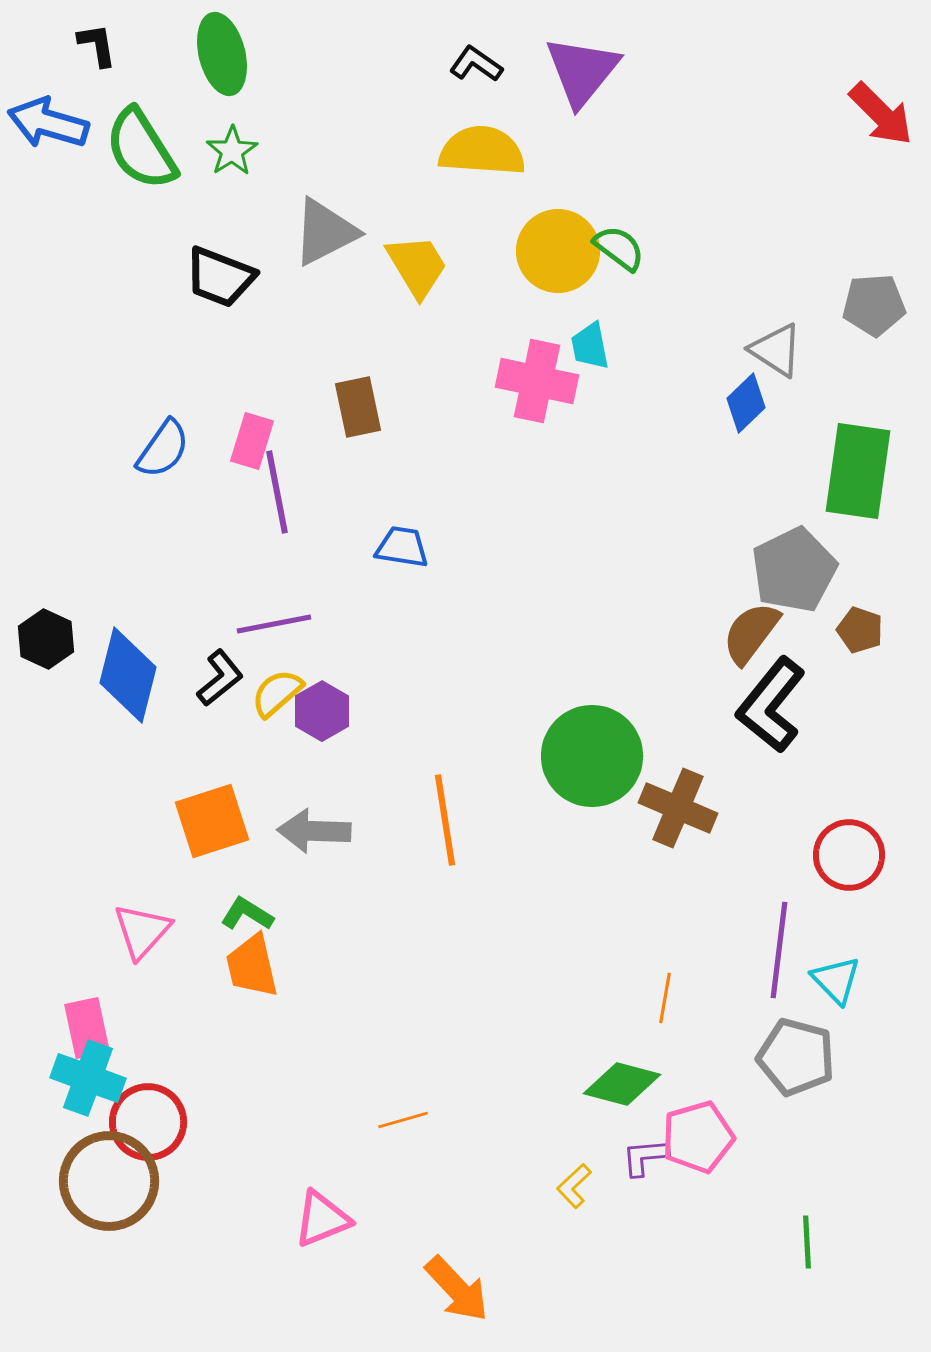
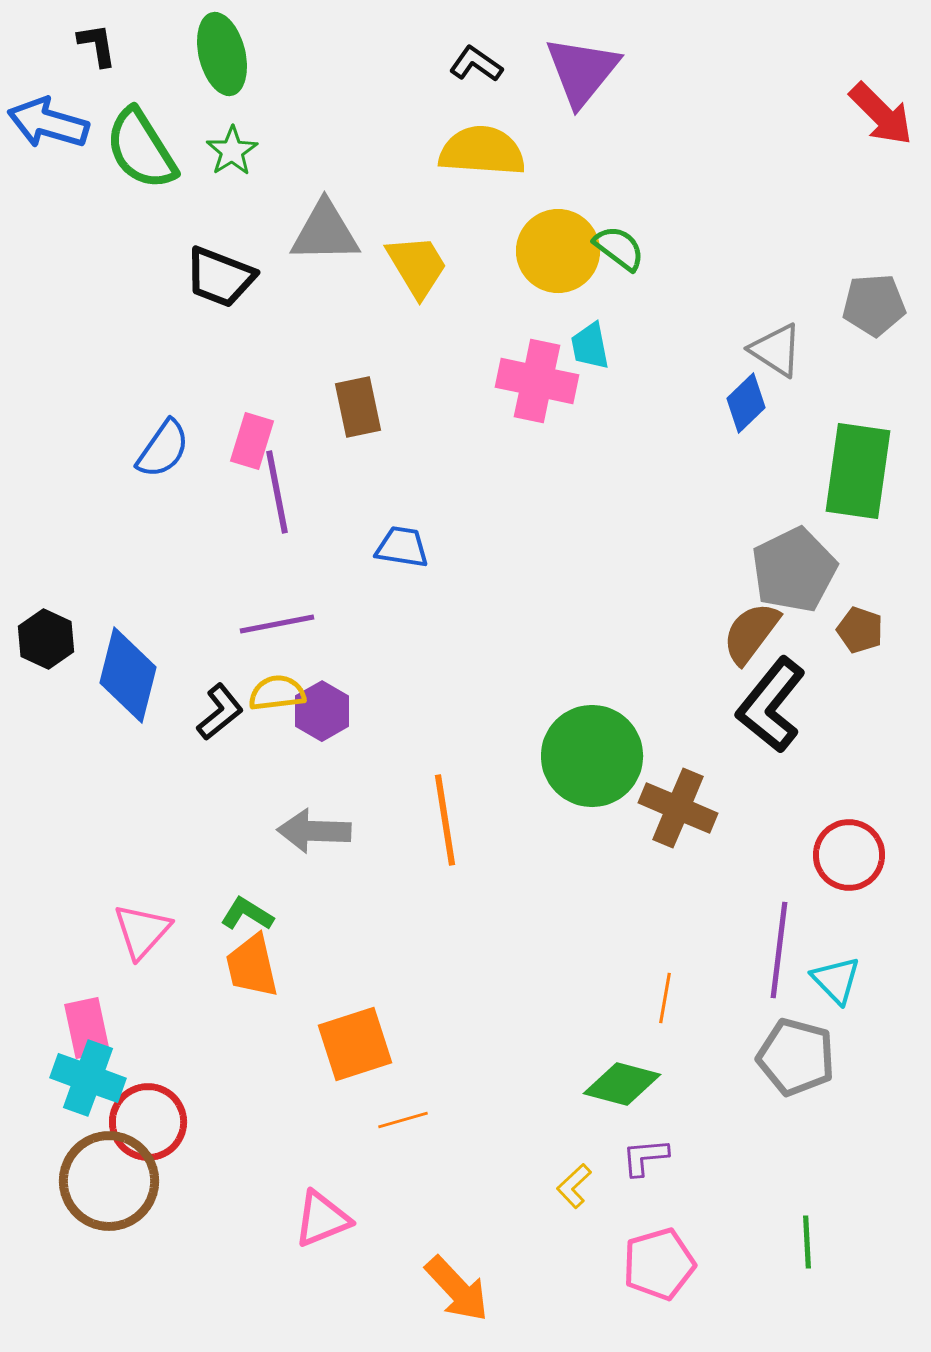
gray triangle at (325, 232): rotated 26 degrees clockwise
purple line at (274, 624): moved 3 px right
black L-shape at (220, 678): moved 34 px down
yellow semicircle at (277, 693): rotated 34 degrees clockwise
orange square at (212, 821): moved 143 px right, 223 px down
pink pentagon at (698, 1137): moved 39 px left, 127 px down
